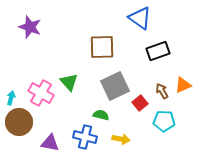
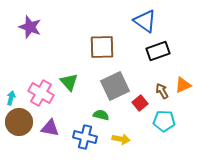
blue triangle: moved 5 px right, 3 px down
purple triangle: moved 15 px up
